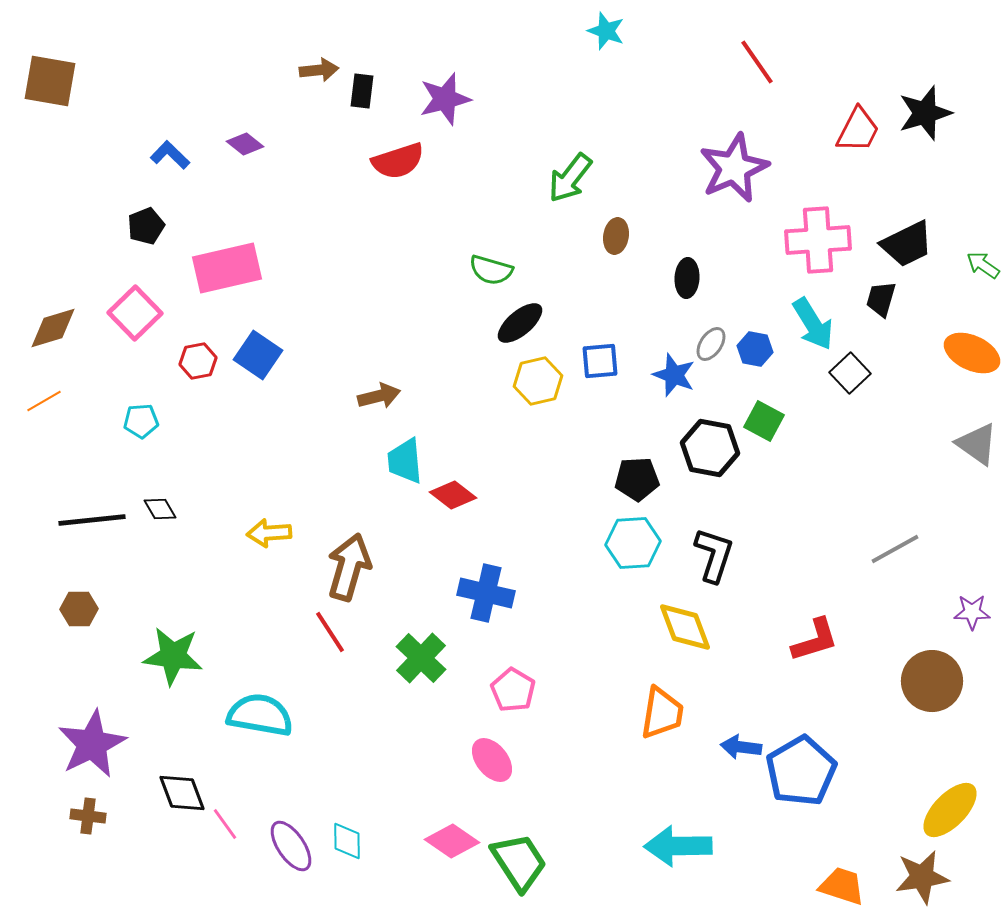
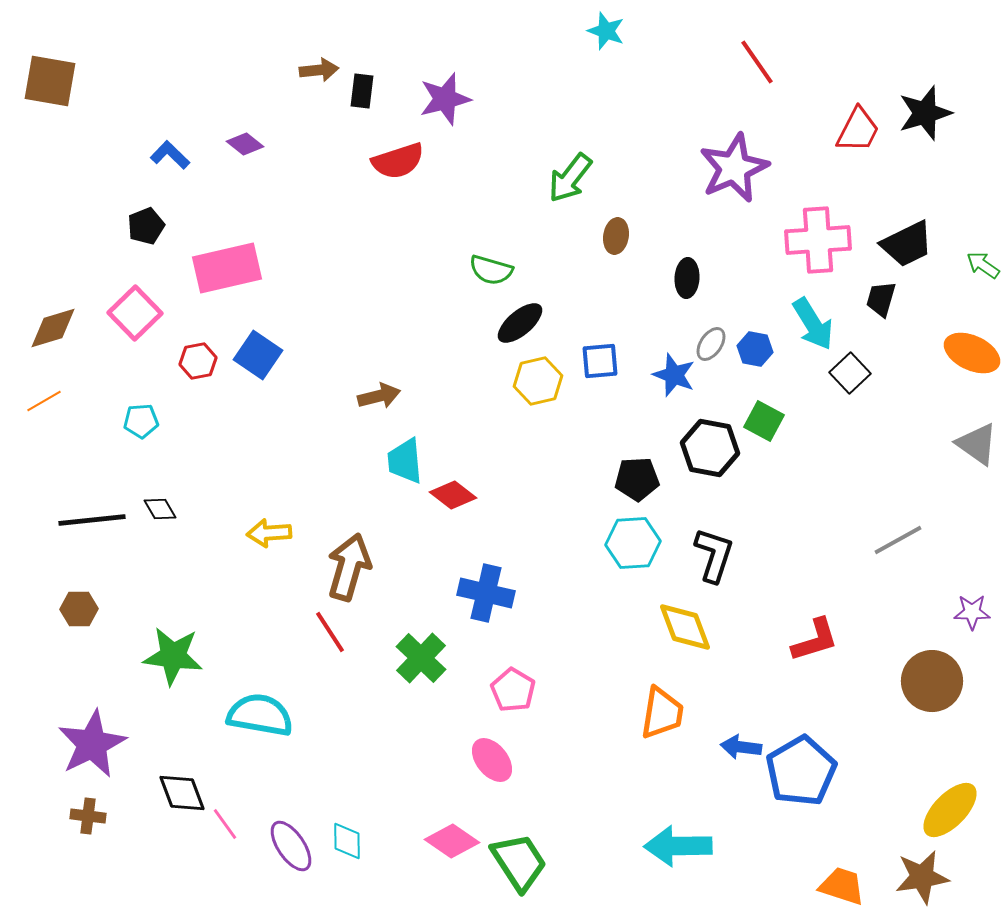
gray line at (895, 549): moved 3 px right, 9 px up
